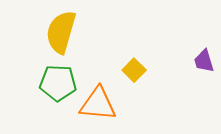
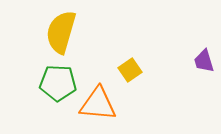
yellow square: moved 4 px left; rotated 10 degrees clockwise
